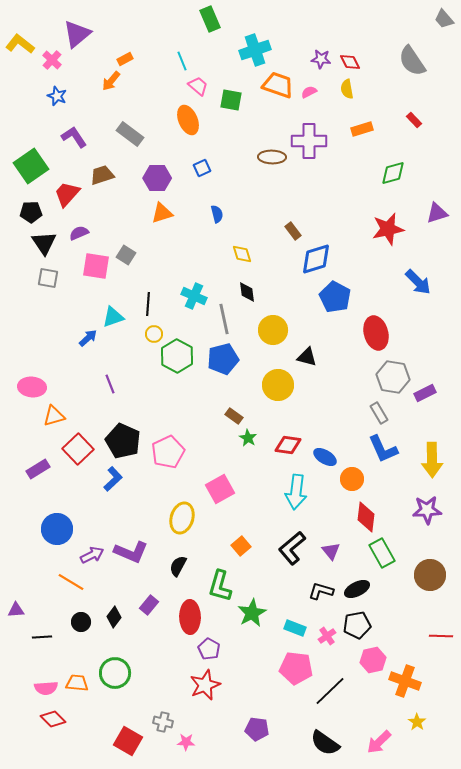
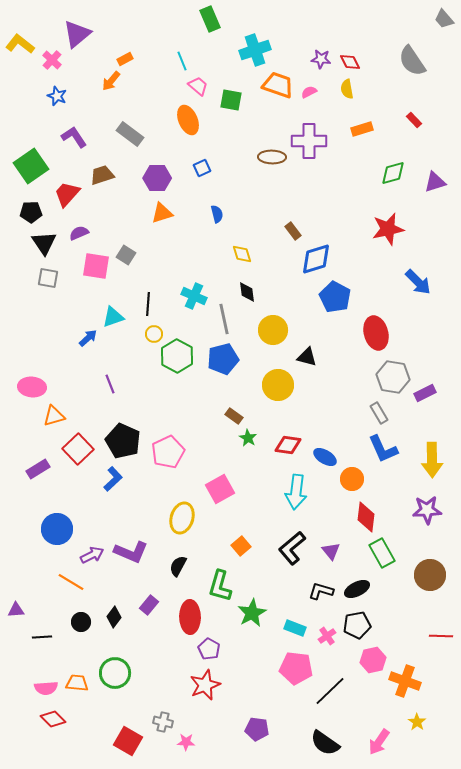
purple triangle at (437, 213): moved 2 px left, 31 px up
pink arrow at (379, 742): rotated 12 degrees counterclockwise
